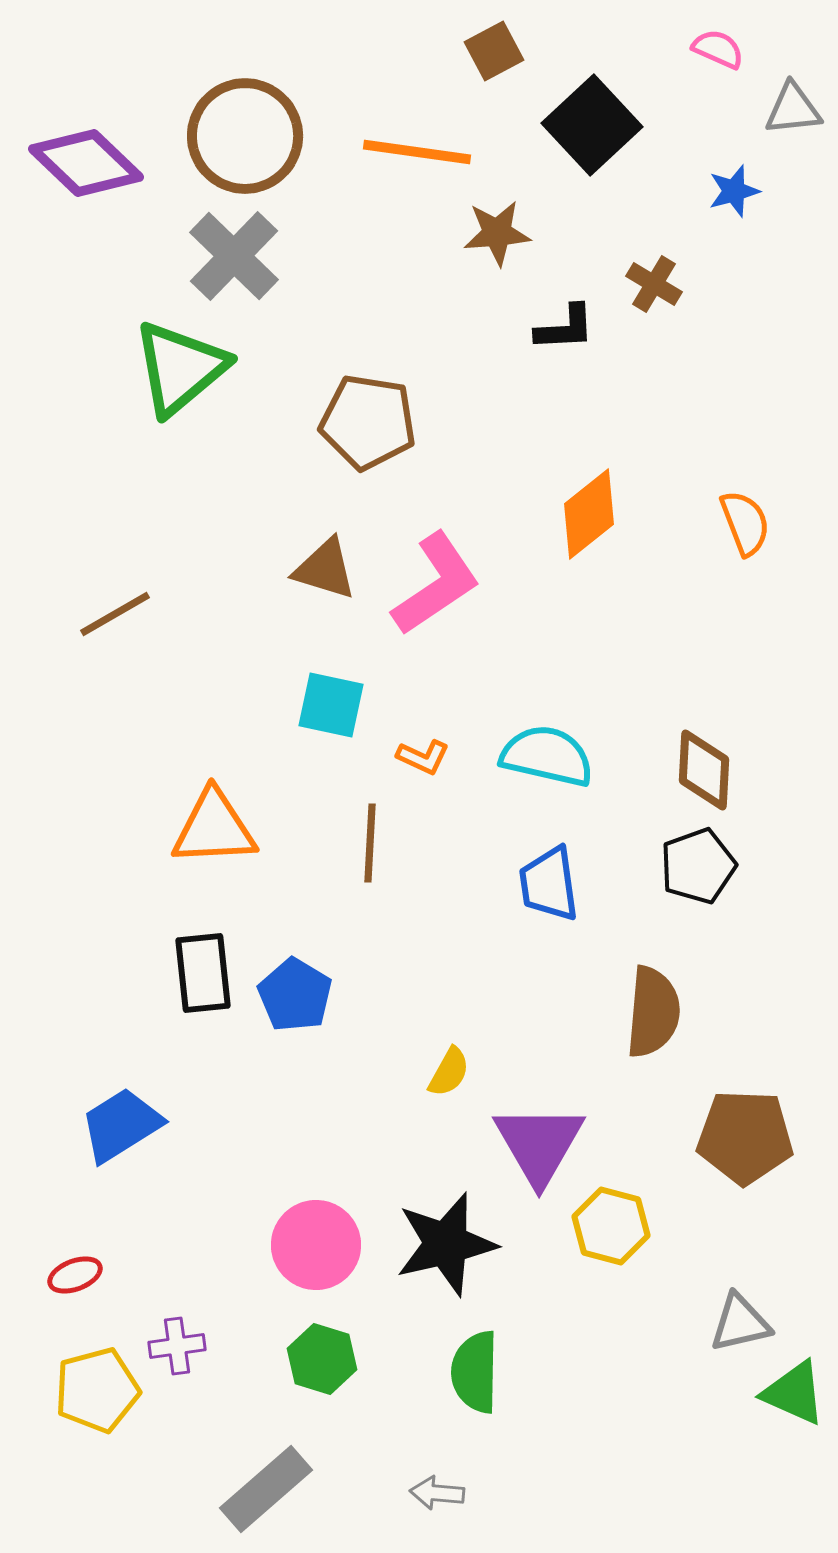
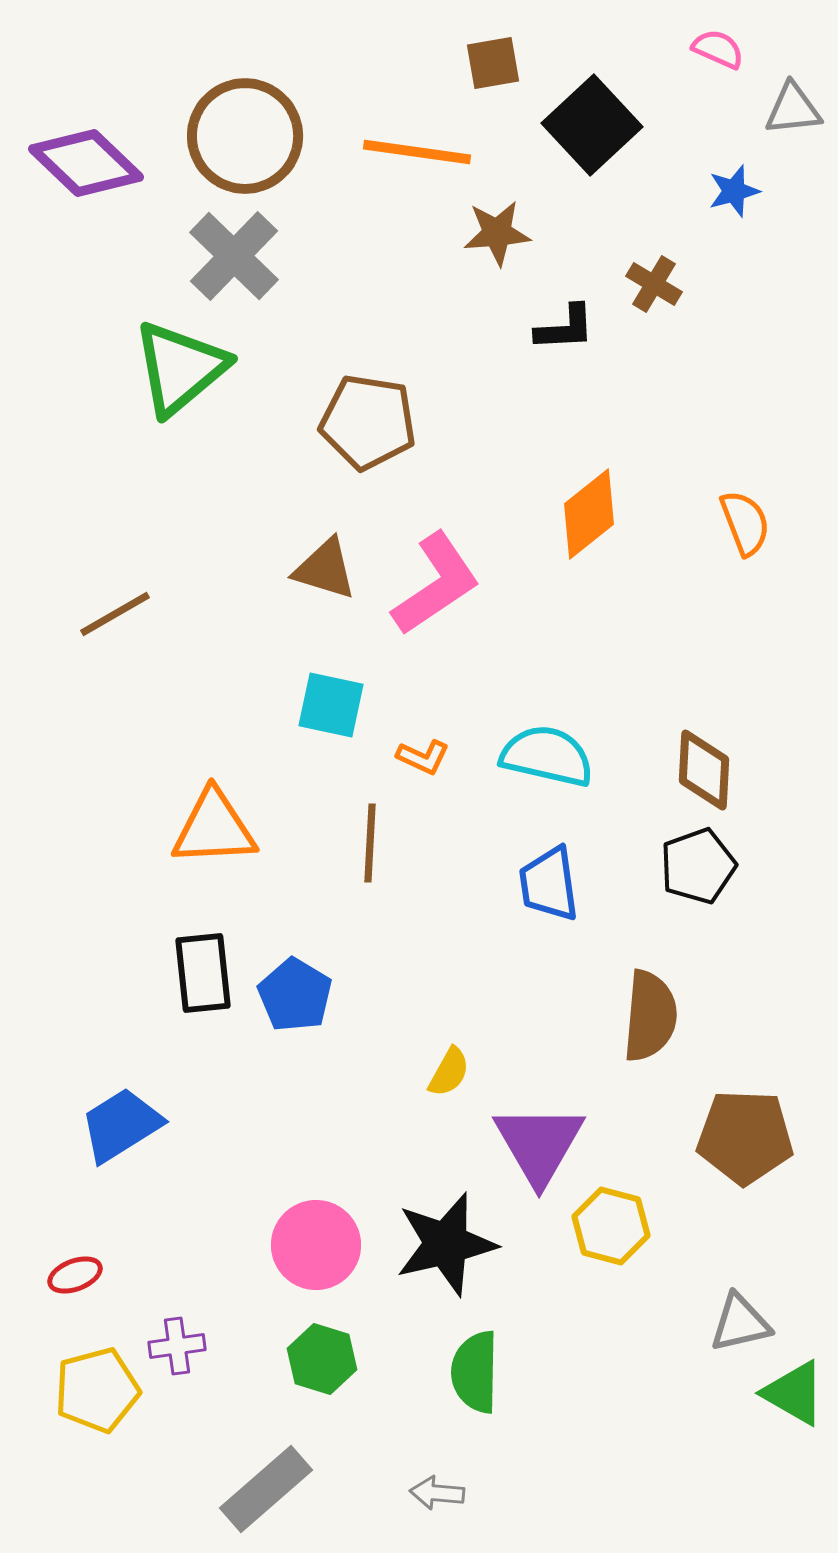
brown square at (494, 51): moved 1 px left, 12 px down; rotated 18 degrees clockwise
brown semicircle at (653, 1012): moved 3 px left, 4 px down
green triangle at (794, 1393): rotated 6 degrees clockwise
